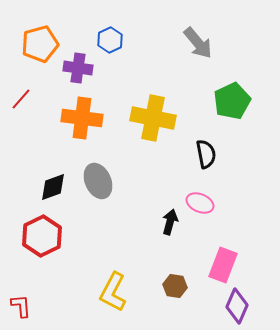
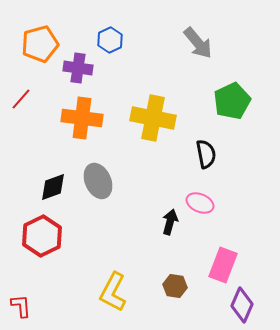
purple diamond: moved 5 px right, 1 px up
